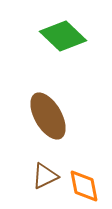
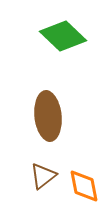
brown ellipse: rotated 24 degrees clockwise
brown triangle: moved 2 px left; rotated 12 degrees counterclockwise
